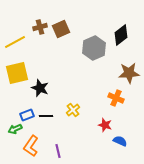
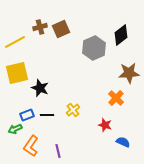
orange cross: rotated 21 degrees clockwise
black line: moved 1 px right, 1 px up
blue semicircle: moved 3 px right, 1 px down
